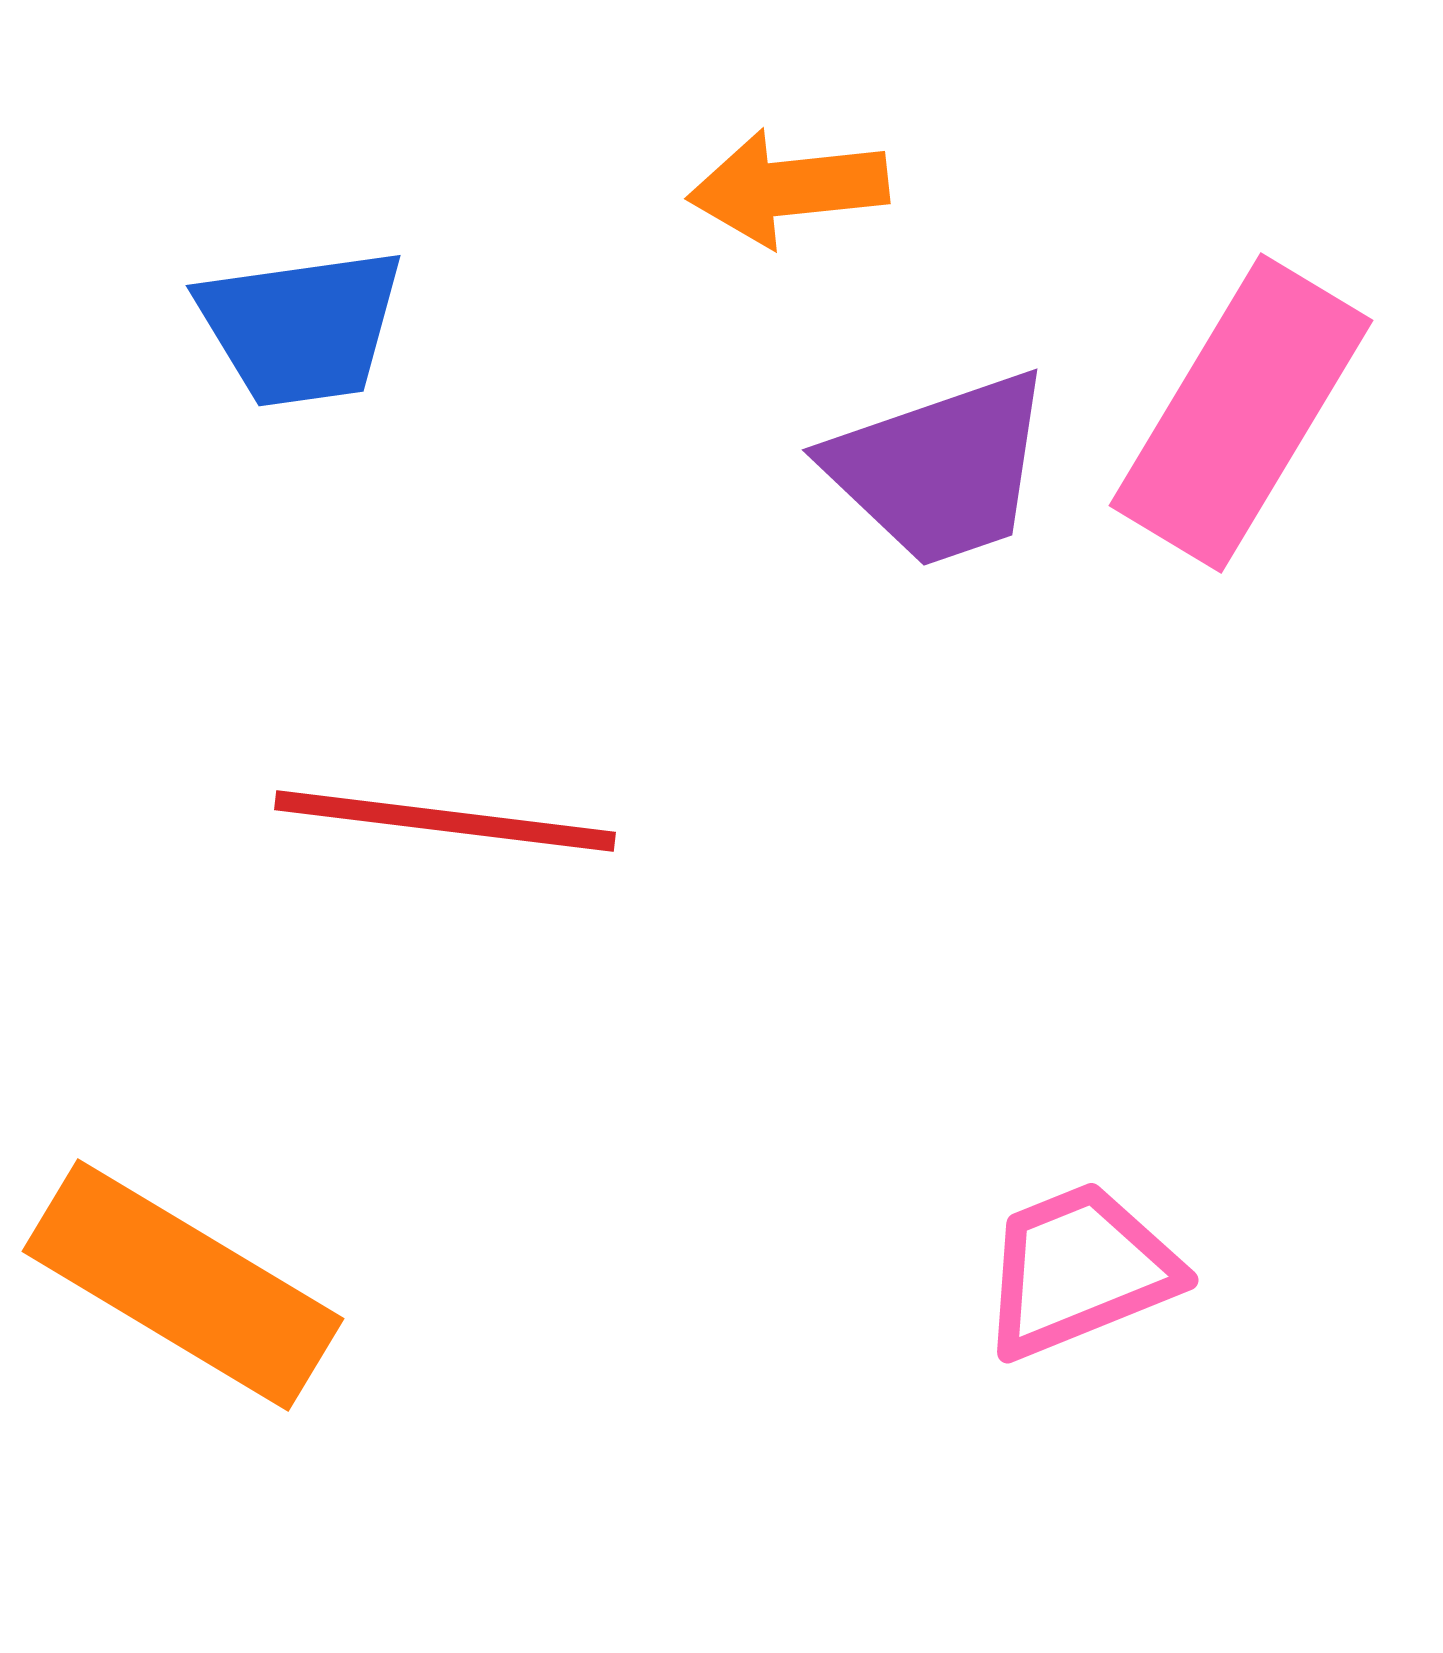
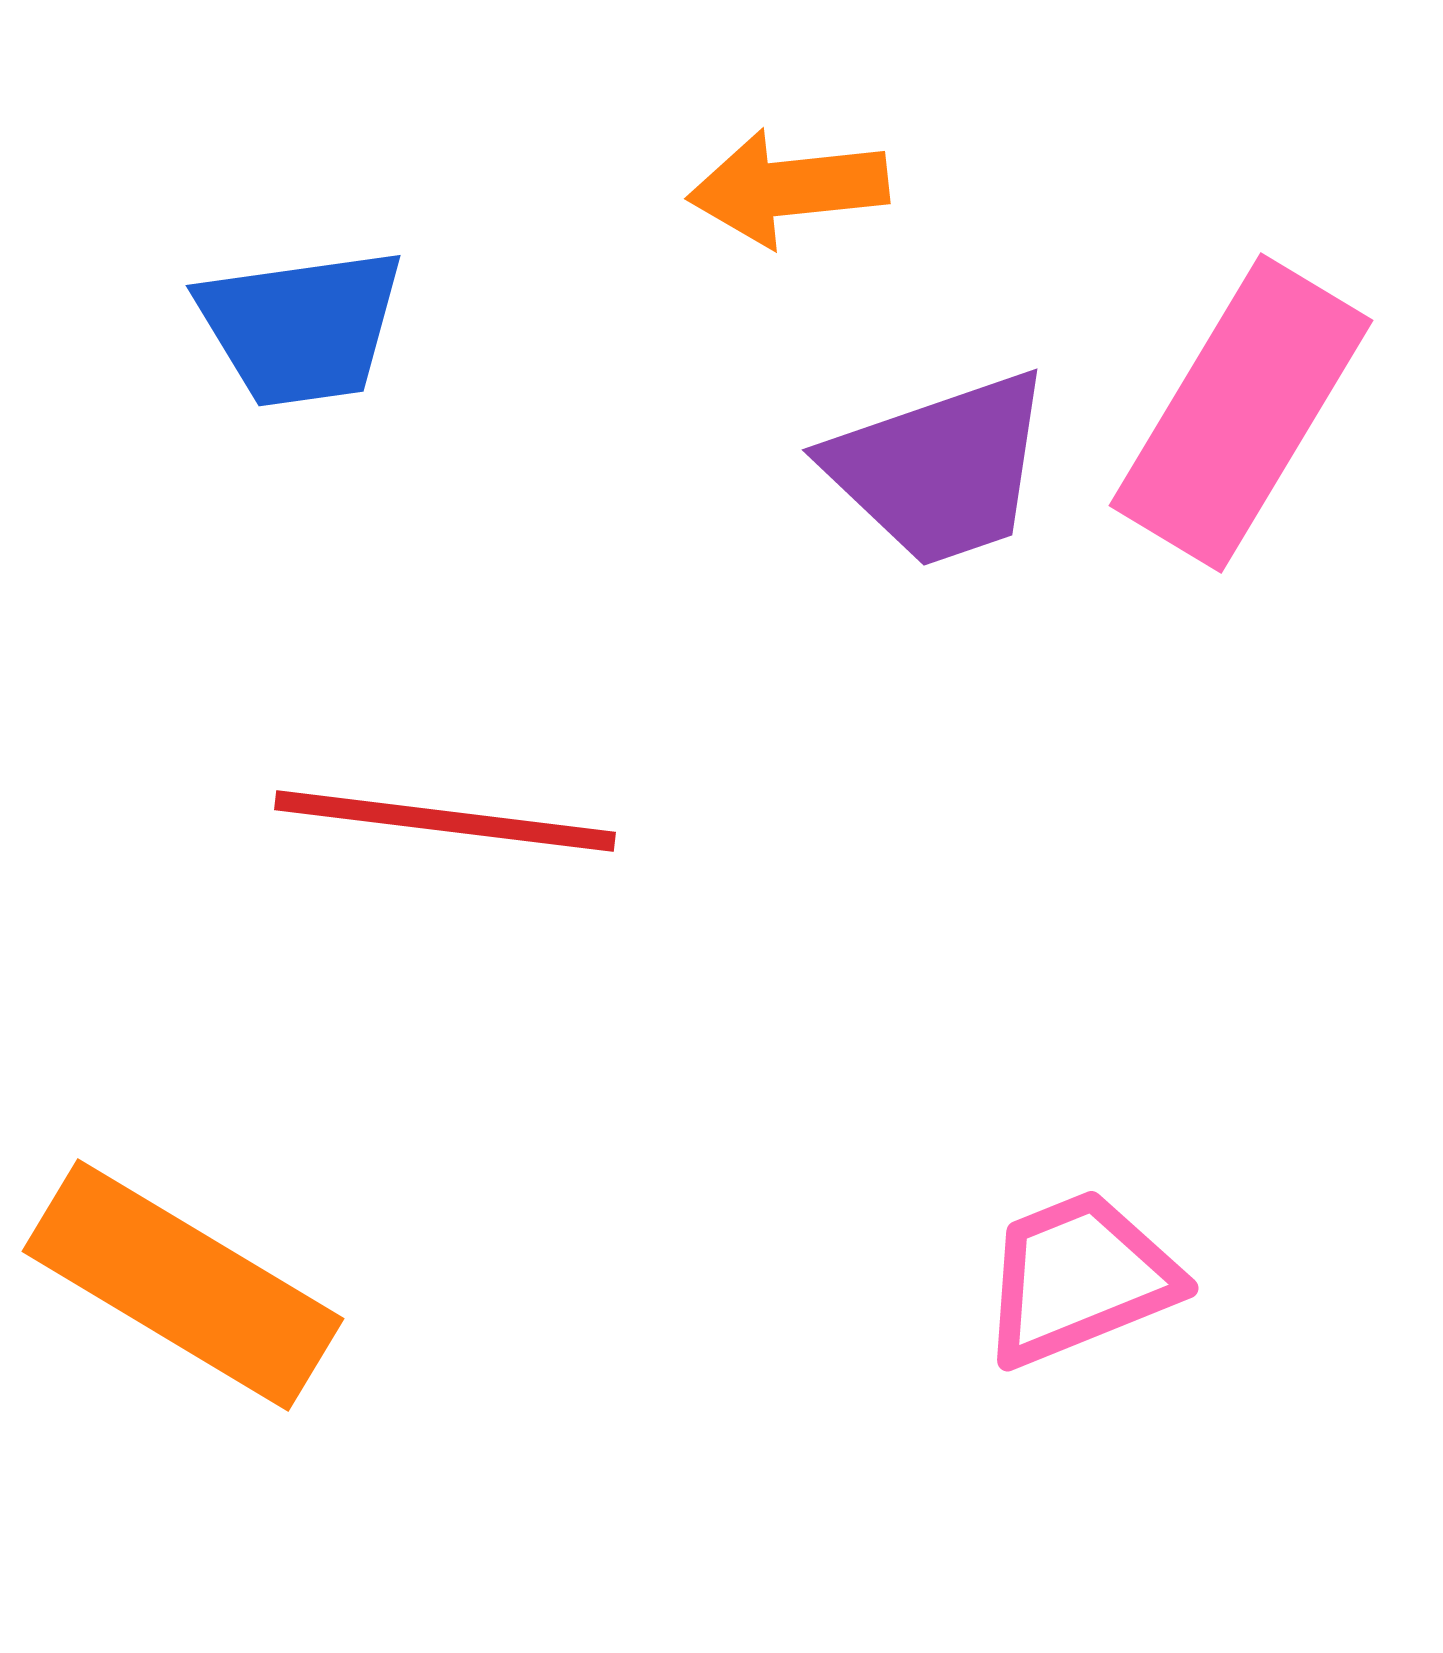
pink trapezoid: moved 8 px down
